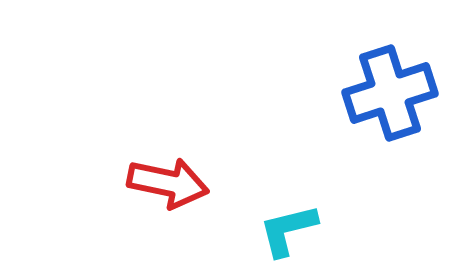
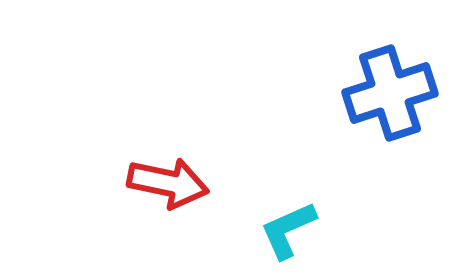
cyan L-shape: rotated 10 degrees counterclockwise
